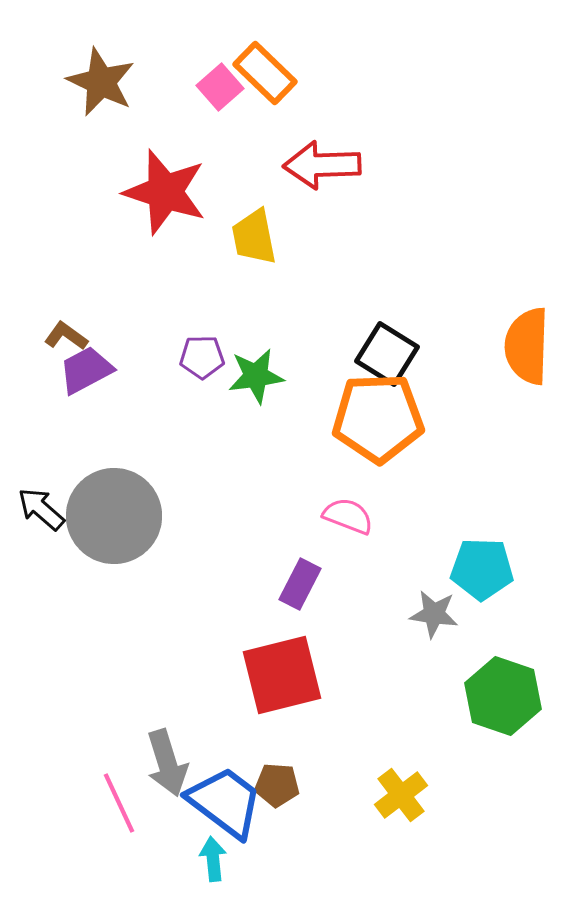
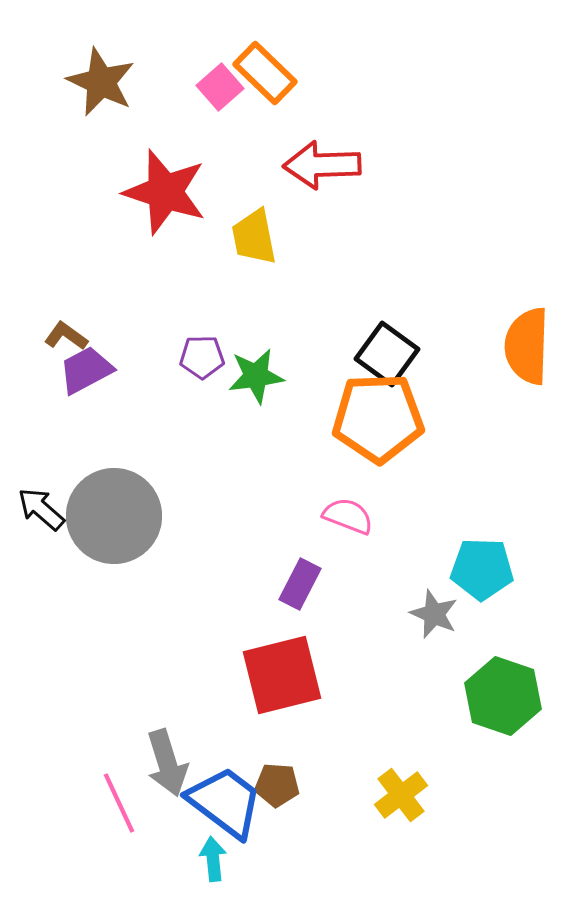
black square: rotated 4 degrees clockwise
gray star: rotated 15 degrees clockwise
